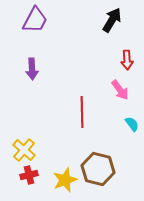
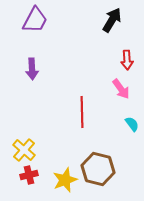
pink arrow: moved 1 px right, 1 px up
